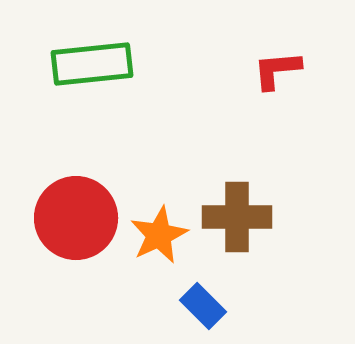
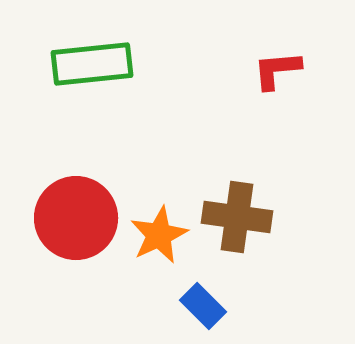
brown cross: rotated 8 degrees clockwise
